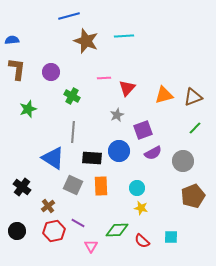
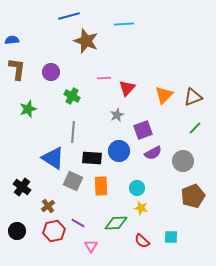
cyan line: moved 12 px up
orange triangle: rotated 30 degrees counterclockwise
gray square: moved 4 px up
green diamond: moved 1 px left, 7 px up
